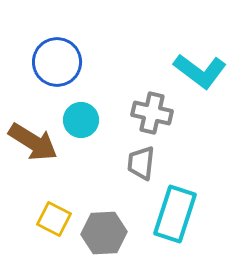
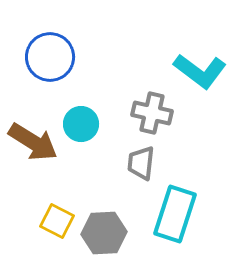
blue circle: moved 7 px left, 5 px up
cyan circle: moved 4 px down
yellow square: moved 3 px right, 2 px down
